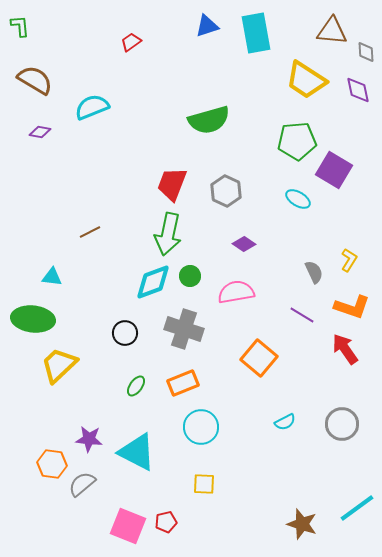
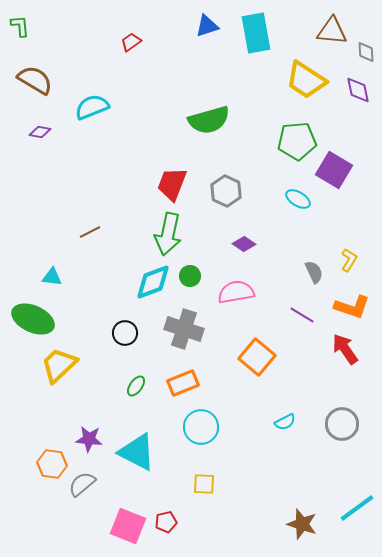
green ellipse at (33, 319): rotated 18 degrees clockwise
orange square at (259, 358): moved 2 px left, 1 px up
